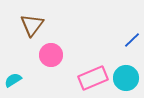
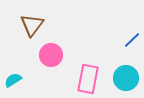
pink rectangle: moved 5 px left, 1 px down; rotated 56 degrees counterclockwise
